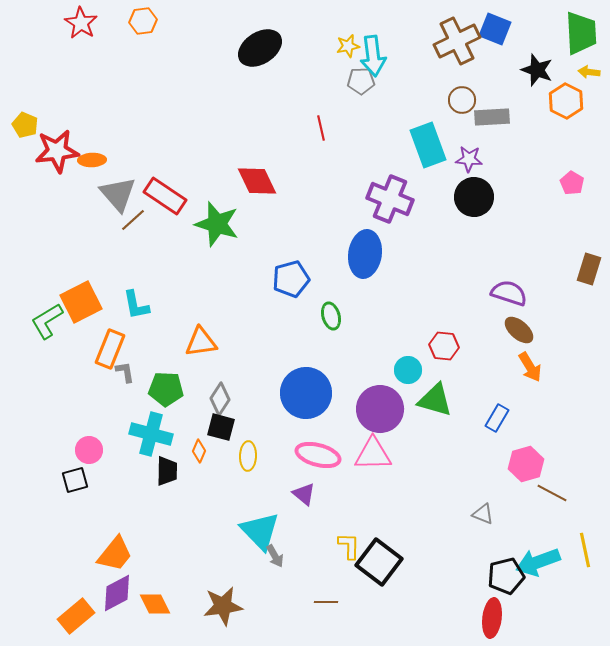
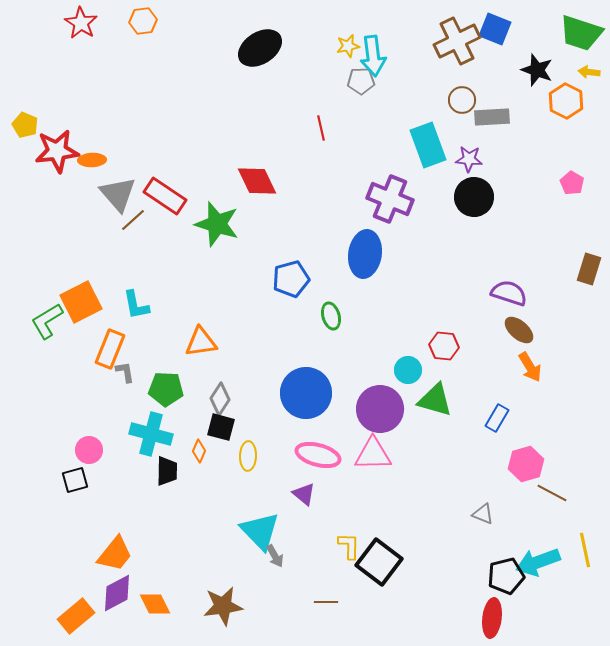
green trapezoid at (581, 33): rotated 111 degrees clockwise
